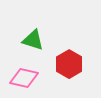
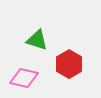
green triangle: moved 4 px right
